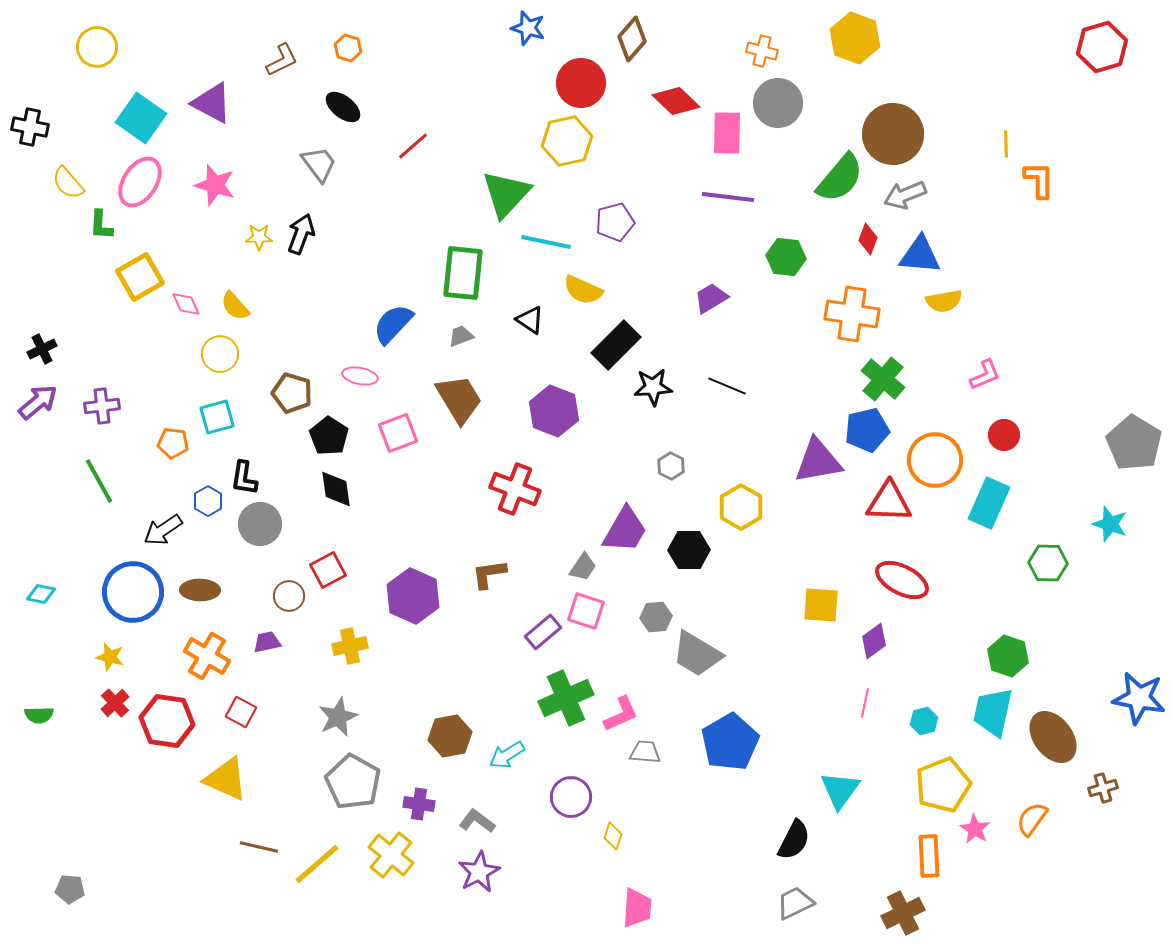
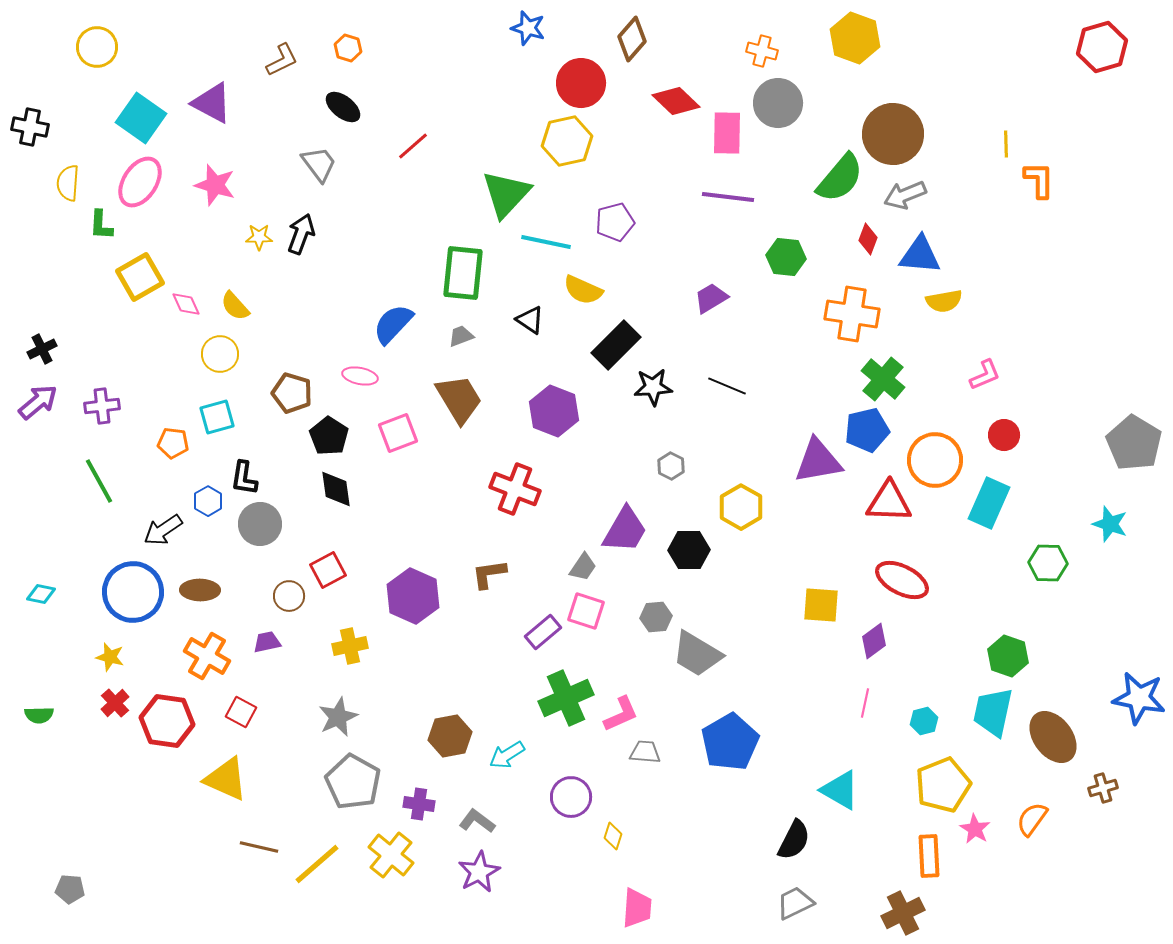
yellow semicircle at (68, 183): rotated 45 degrees clockwise
cyan triangle at (840, 790): rotated 36 degrees counterclockwise
